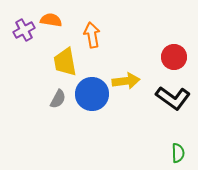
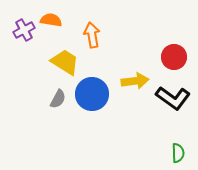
yellow trapezoid: rotated 132 degrees clockwise
yellow arrow: moved 9 px right
